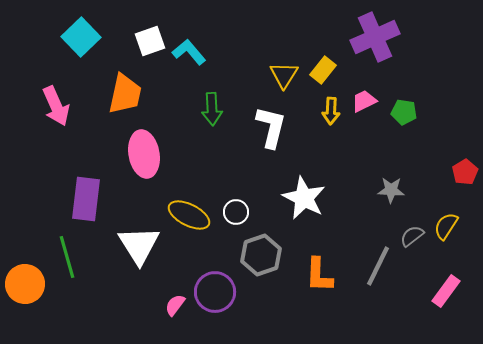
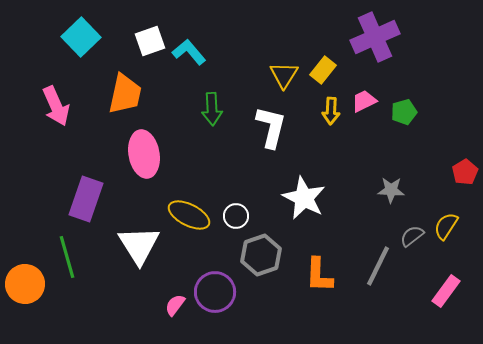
green pentagon: rotated 25 degrees counterclockwise
purple rectangle: rotated 12 degrees clockwise
white circle: moved 4 px down
